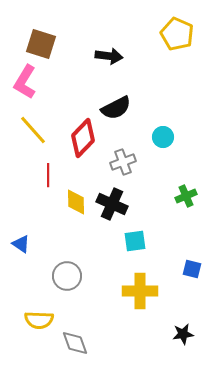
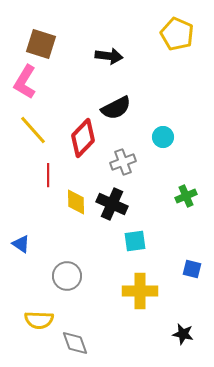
black star: rotated 20 degrees clockwise
